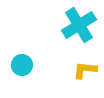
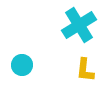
yellow L-shape: rotated 90 degrees counterclockwise
